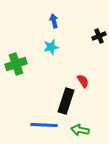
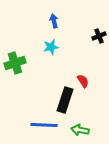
green cross: moved 1 px left, 1 px up
black rectangle: moved 1 px left, 1 px up
